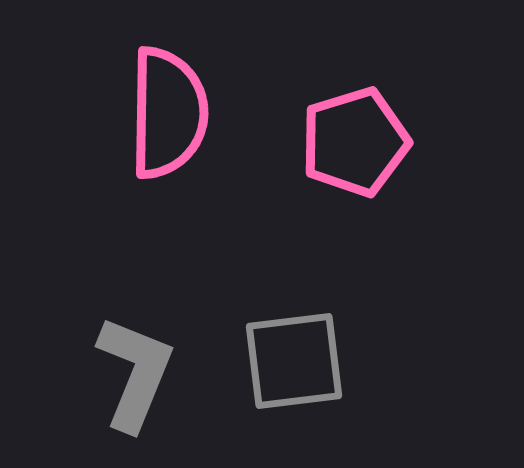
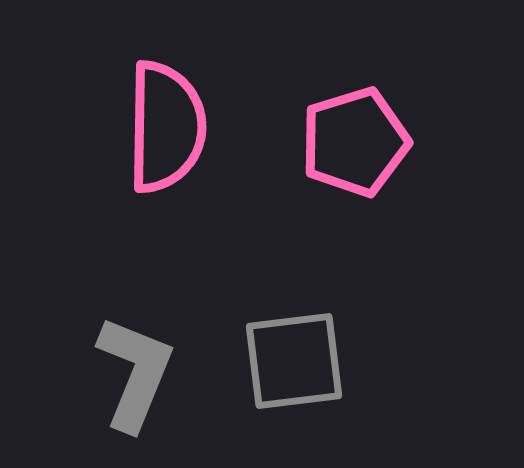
pink semicircle: moved 2 px left, 14 px down
